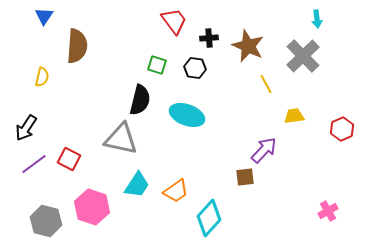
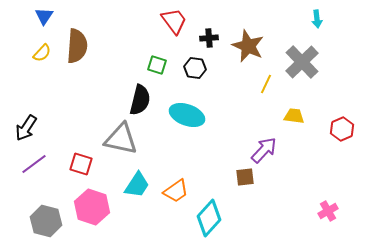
gray cross: moved 1 px left, 6 px down
yellow semicircle: moved 24 px up; rotated 30 degrees clockwise
yellow line: rotated 54 degrees clockwise
yellow trapezoid: rotated 15 degrees clockwise
red square: moved 12 px right, 5 px down; rotated 10 degrees counterclockwise
